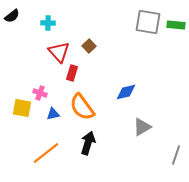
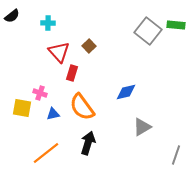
gray square: moved 9 px down; rotated 28 degrees clockwise
